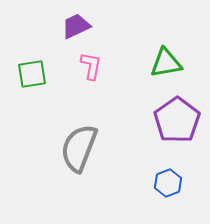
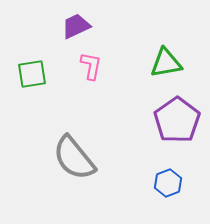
gray semicircle: moved 5 px left, 10 px down; rotated 60 degrees counterclockwise
